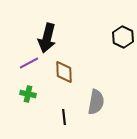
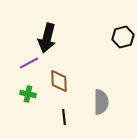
black hexagon: rotated 20 degrees clockwise
brown diamond: moved 5 px left, 9 px down
gray semicircle: moved 5 px right; rotated 10 degrees counterclockwise
